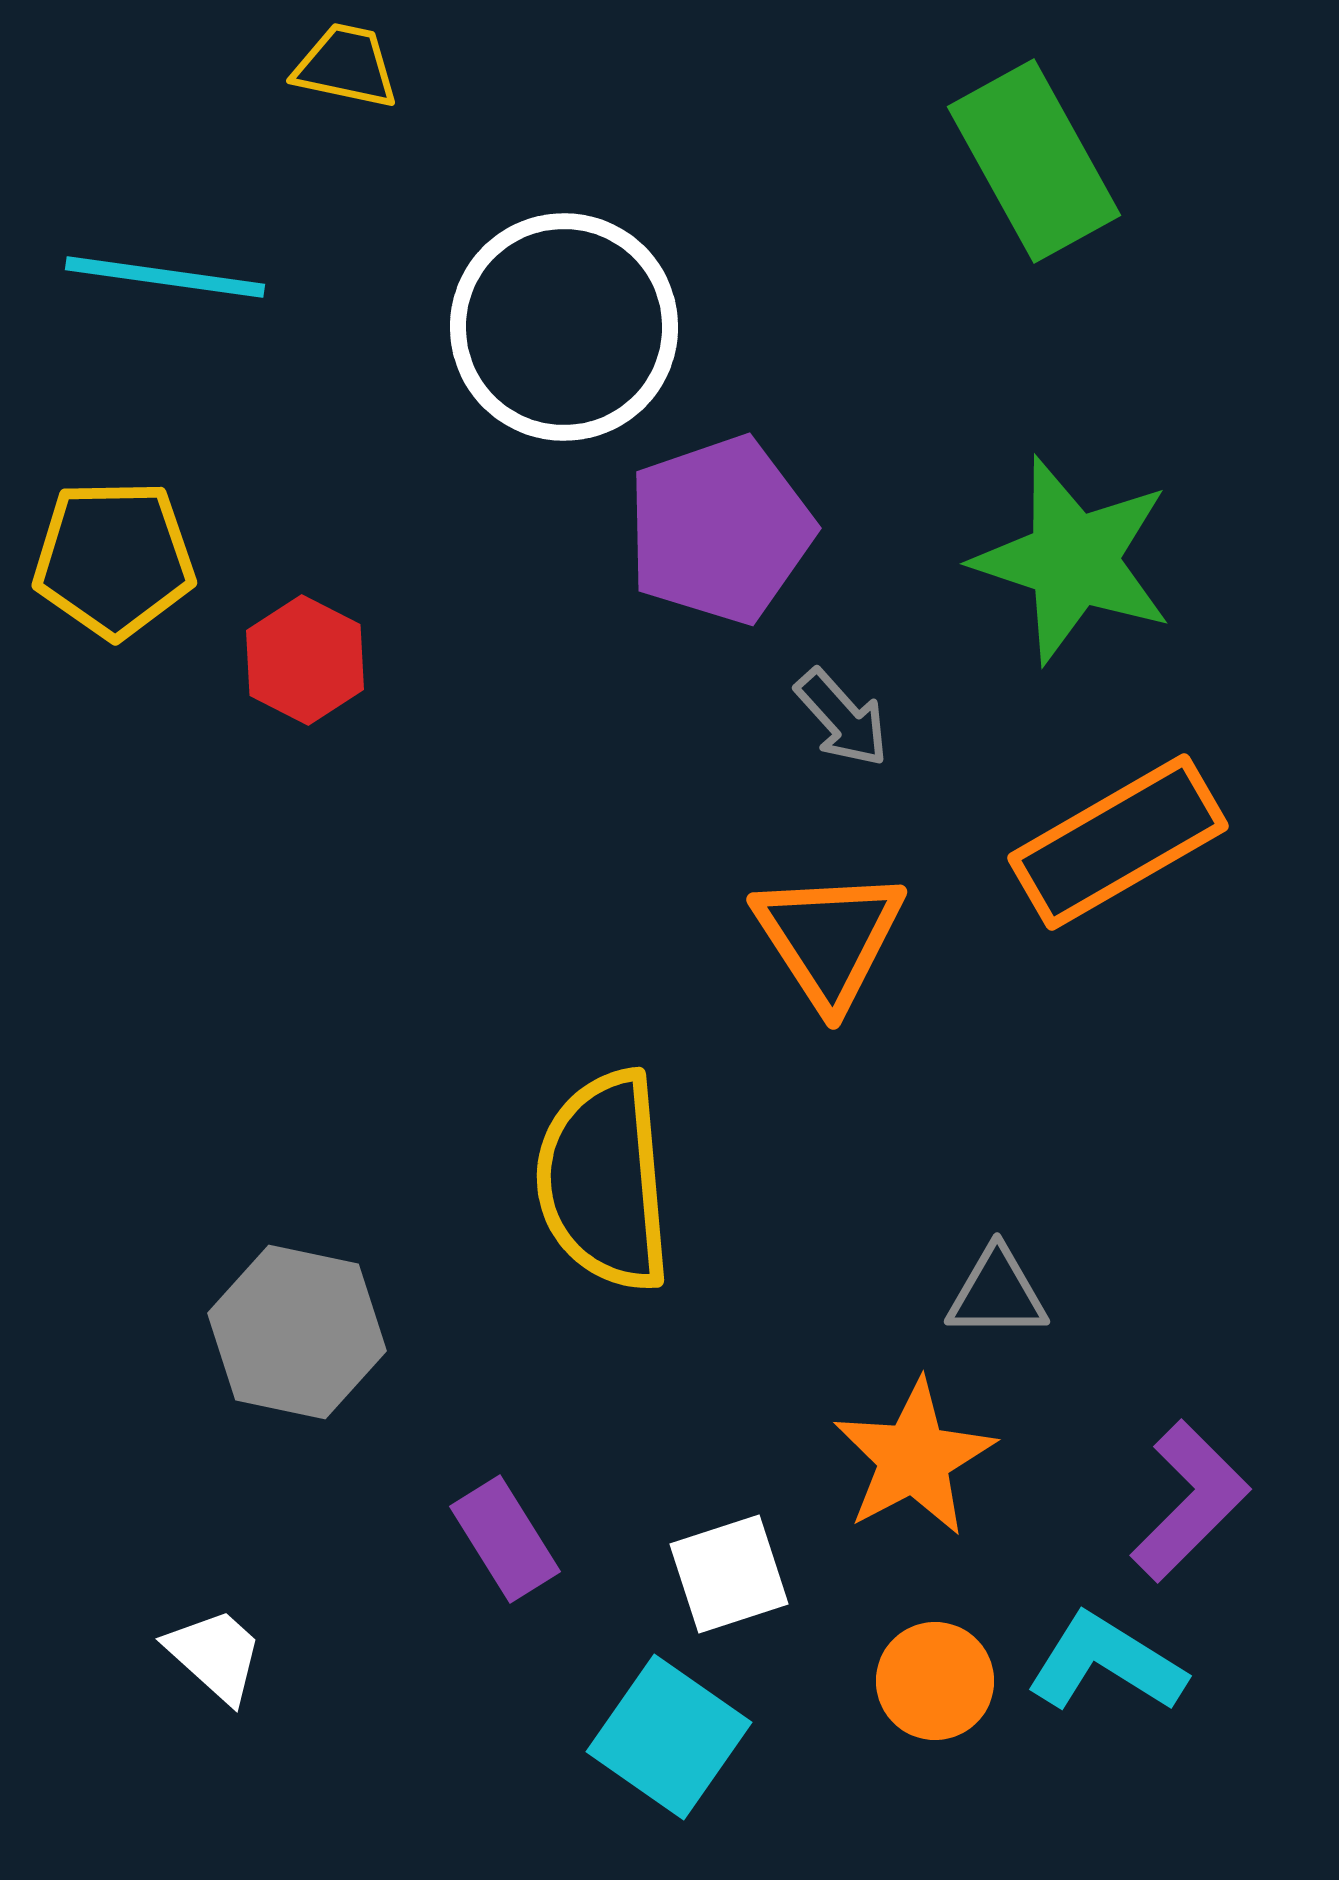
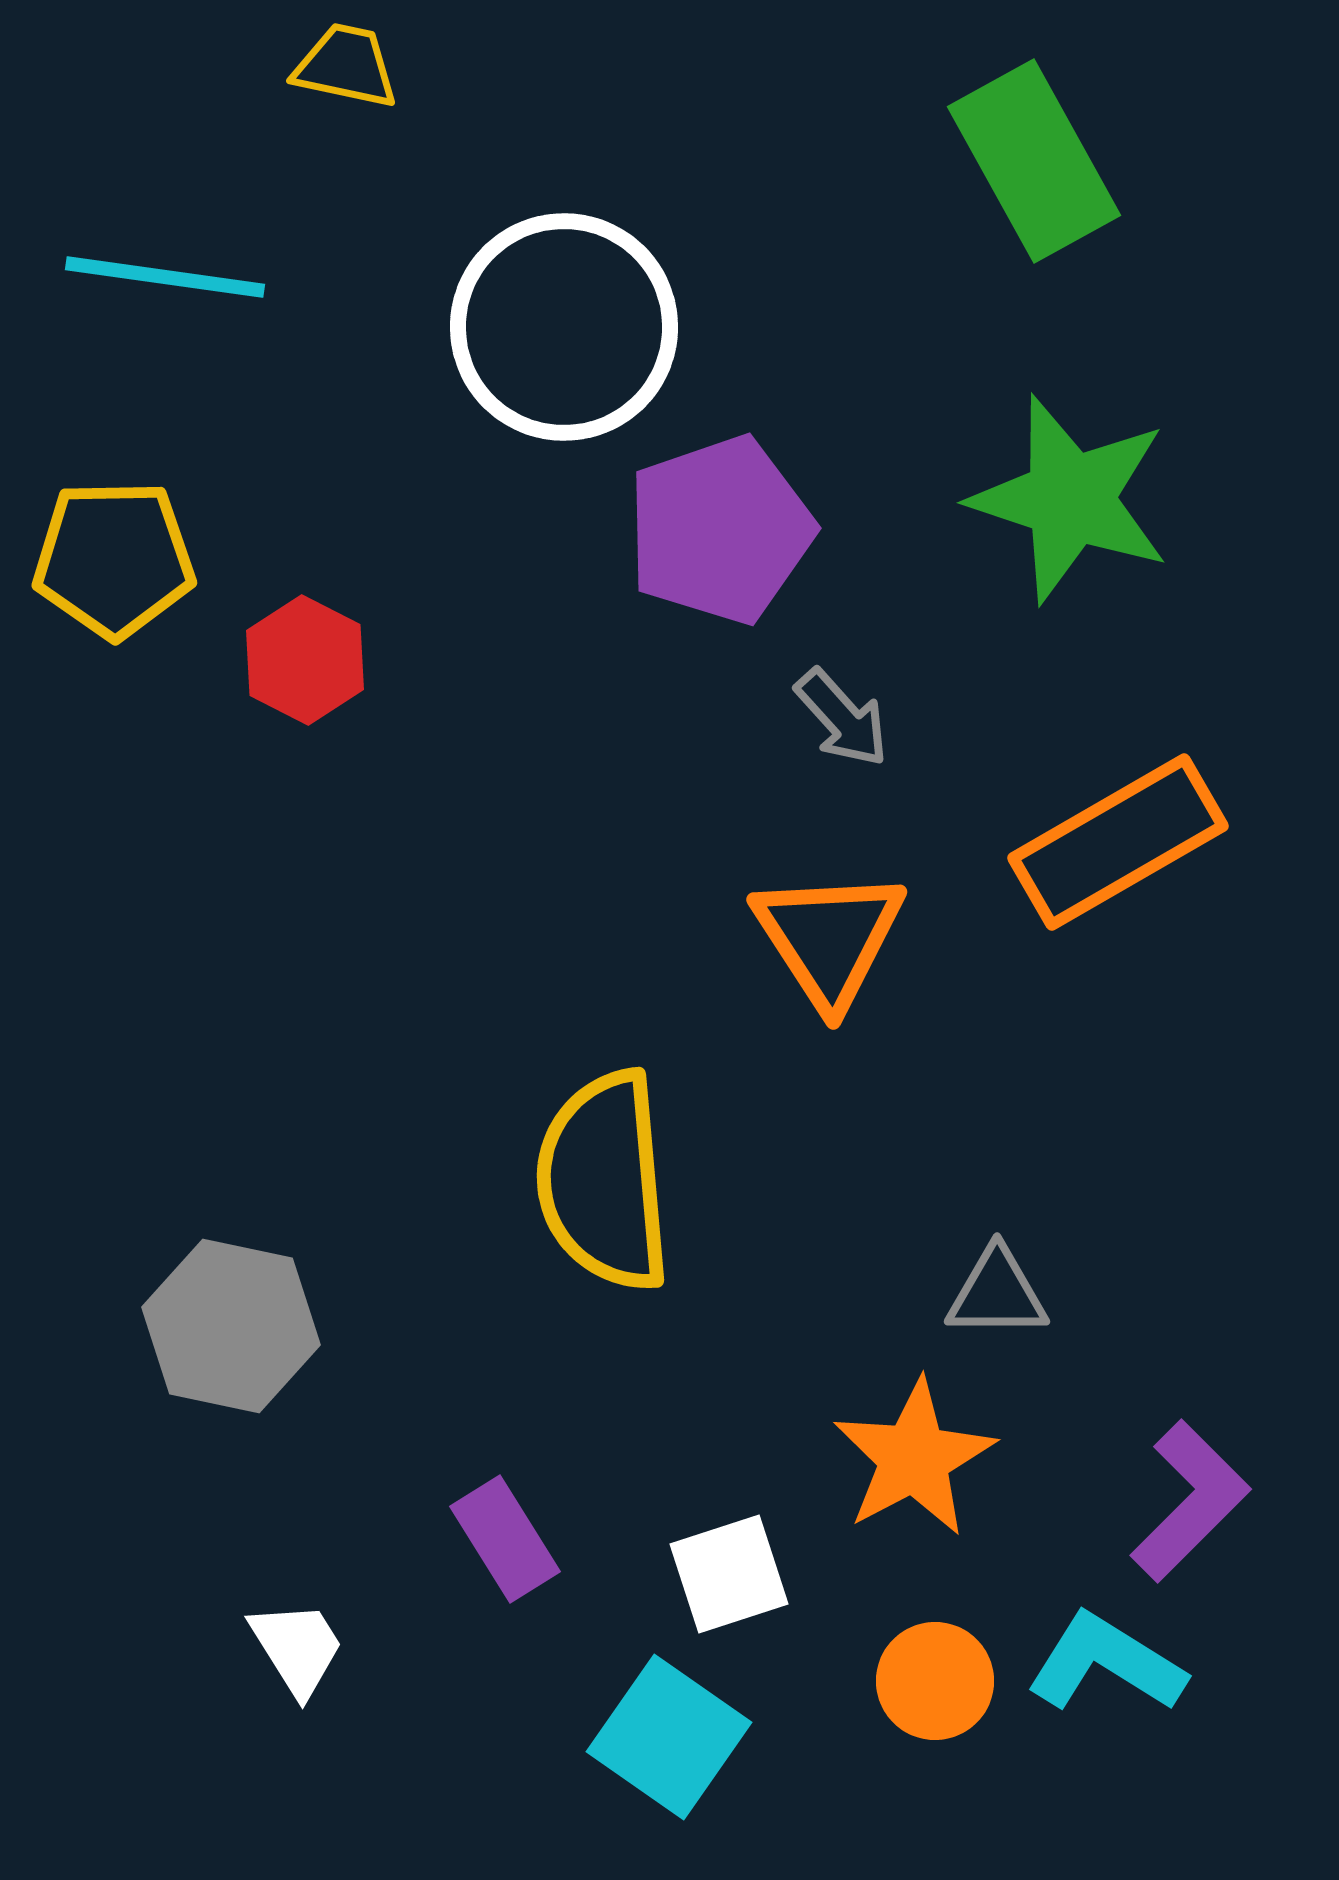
green star: moved 3 px left, 61 px up
gray hexagon: moved 66 px left, 6 px up
white trapezoid: moved 82 px right, 7 px up; rotated 16 degrees clockwise
